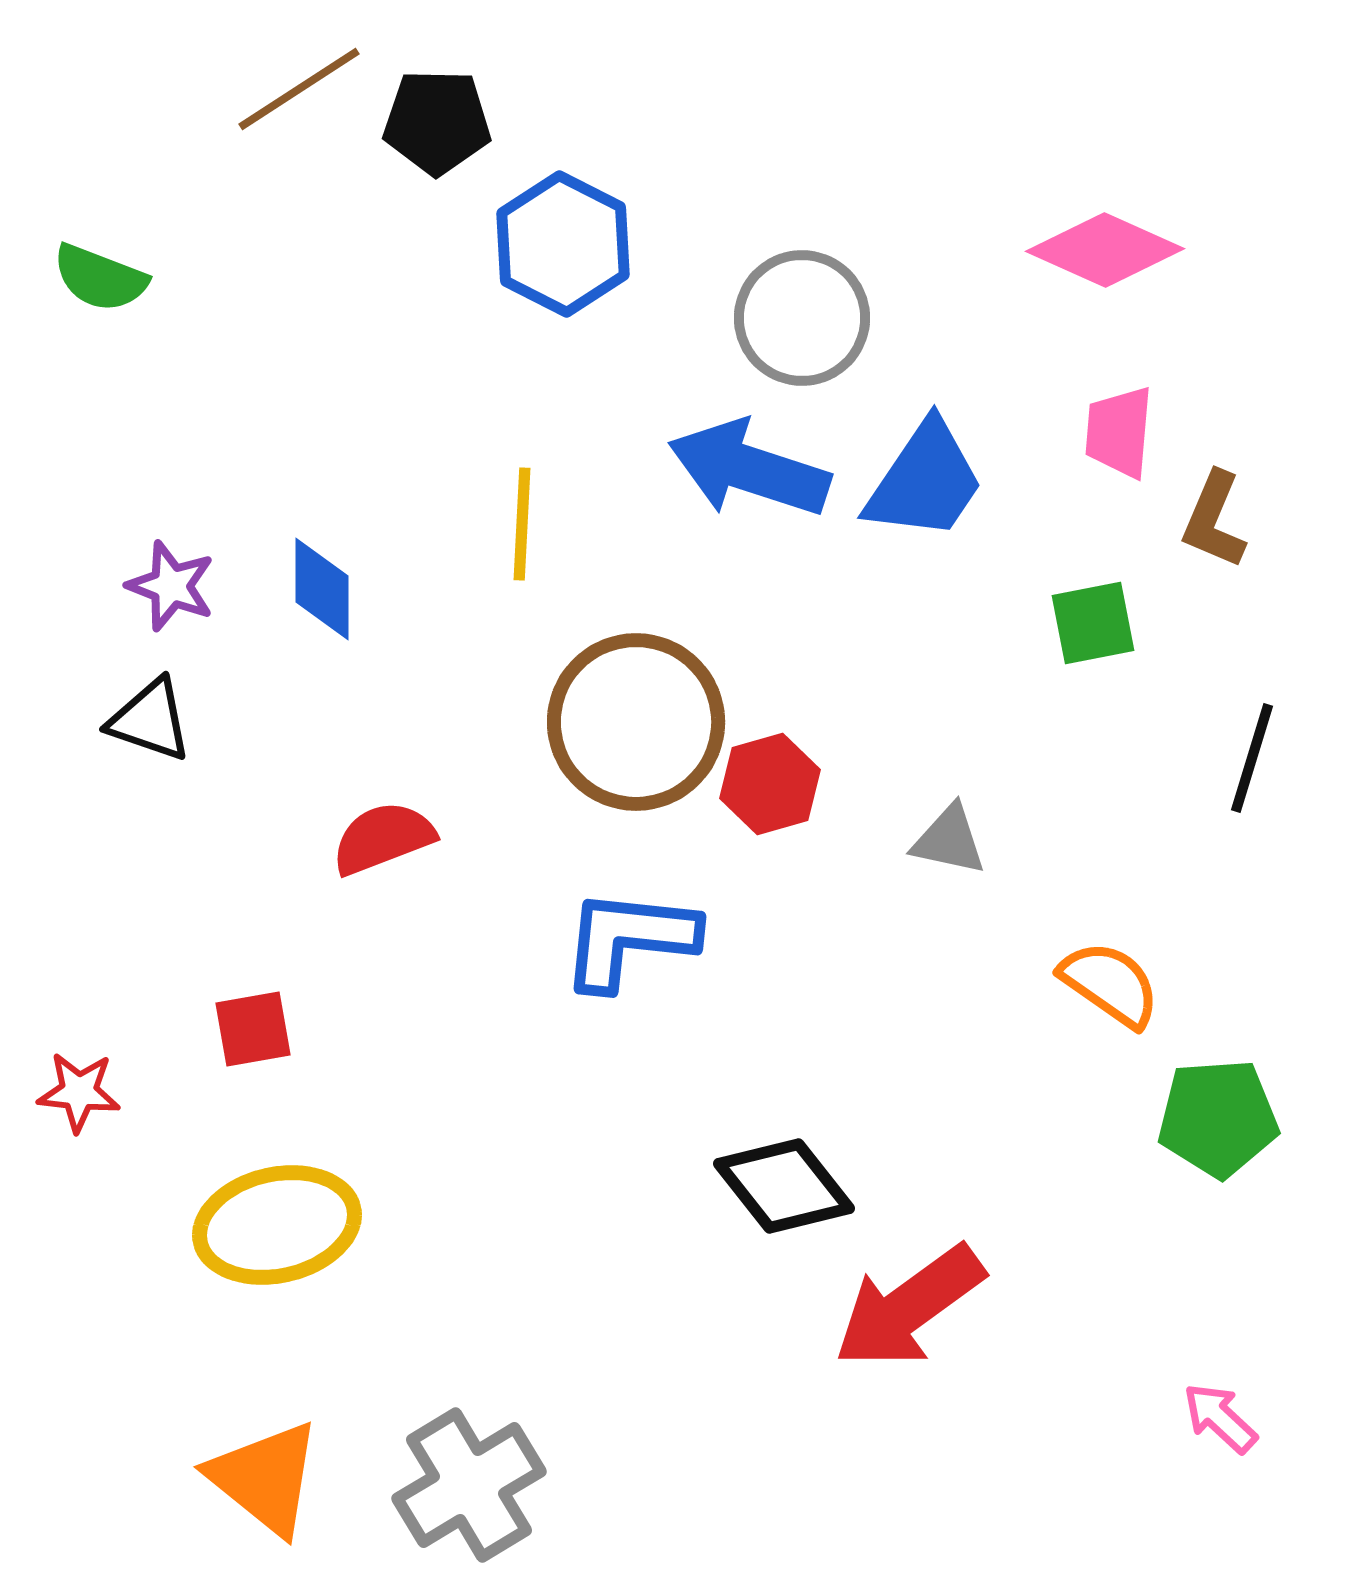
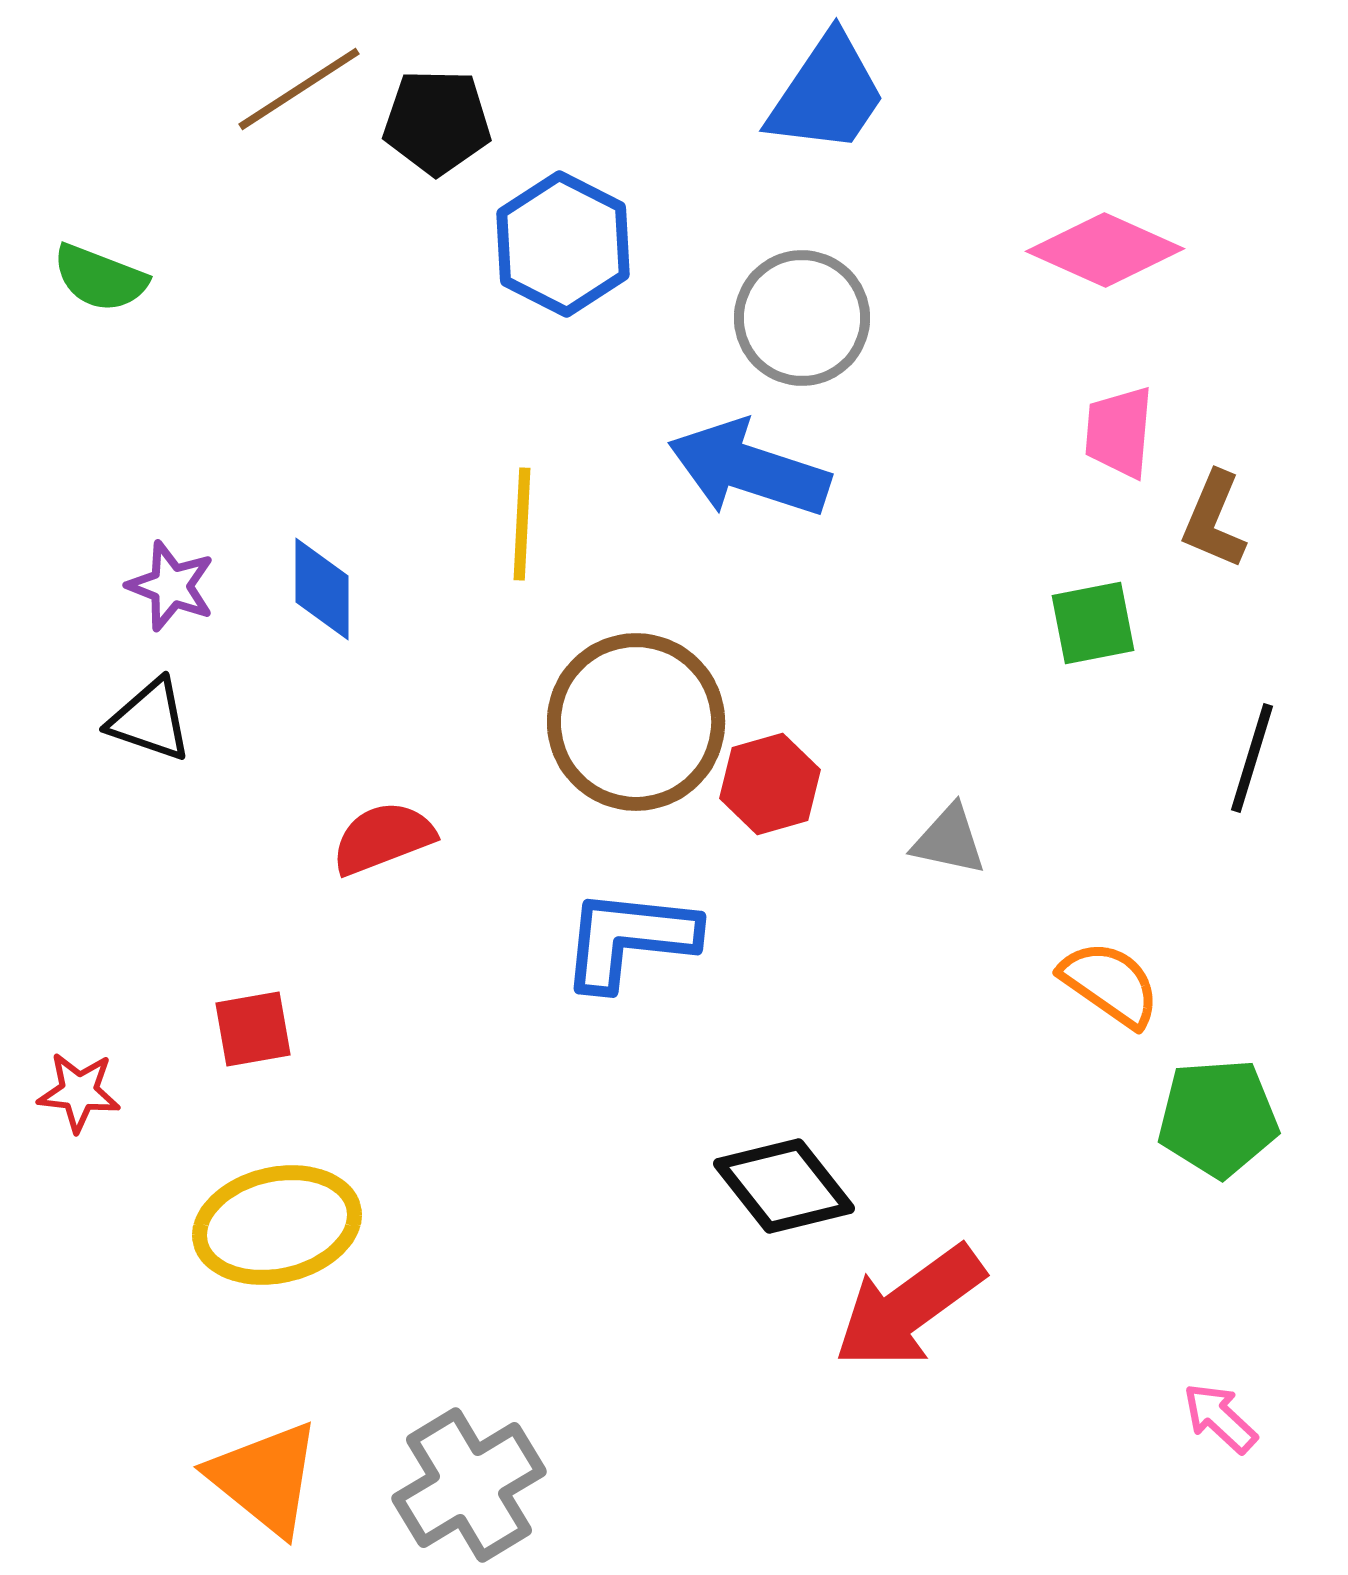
blue trapezoid: moved 98 px left, 387 px up
